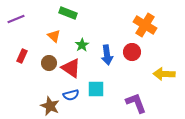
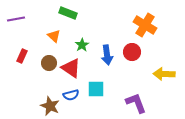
purple line: rotated 12 degrees clockwise
